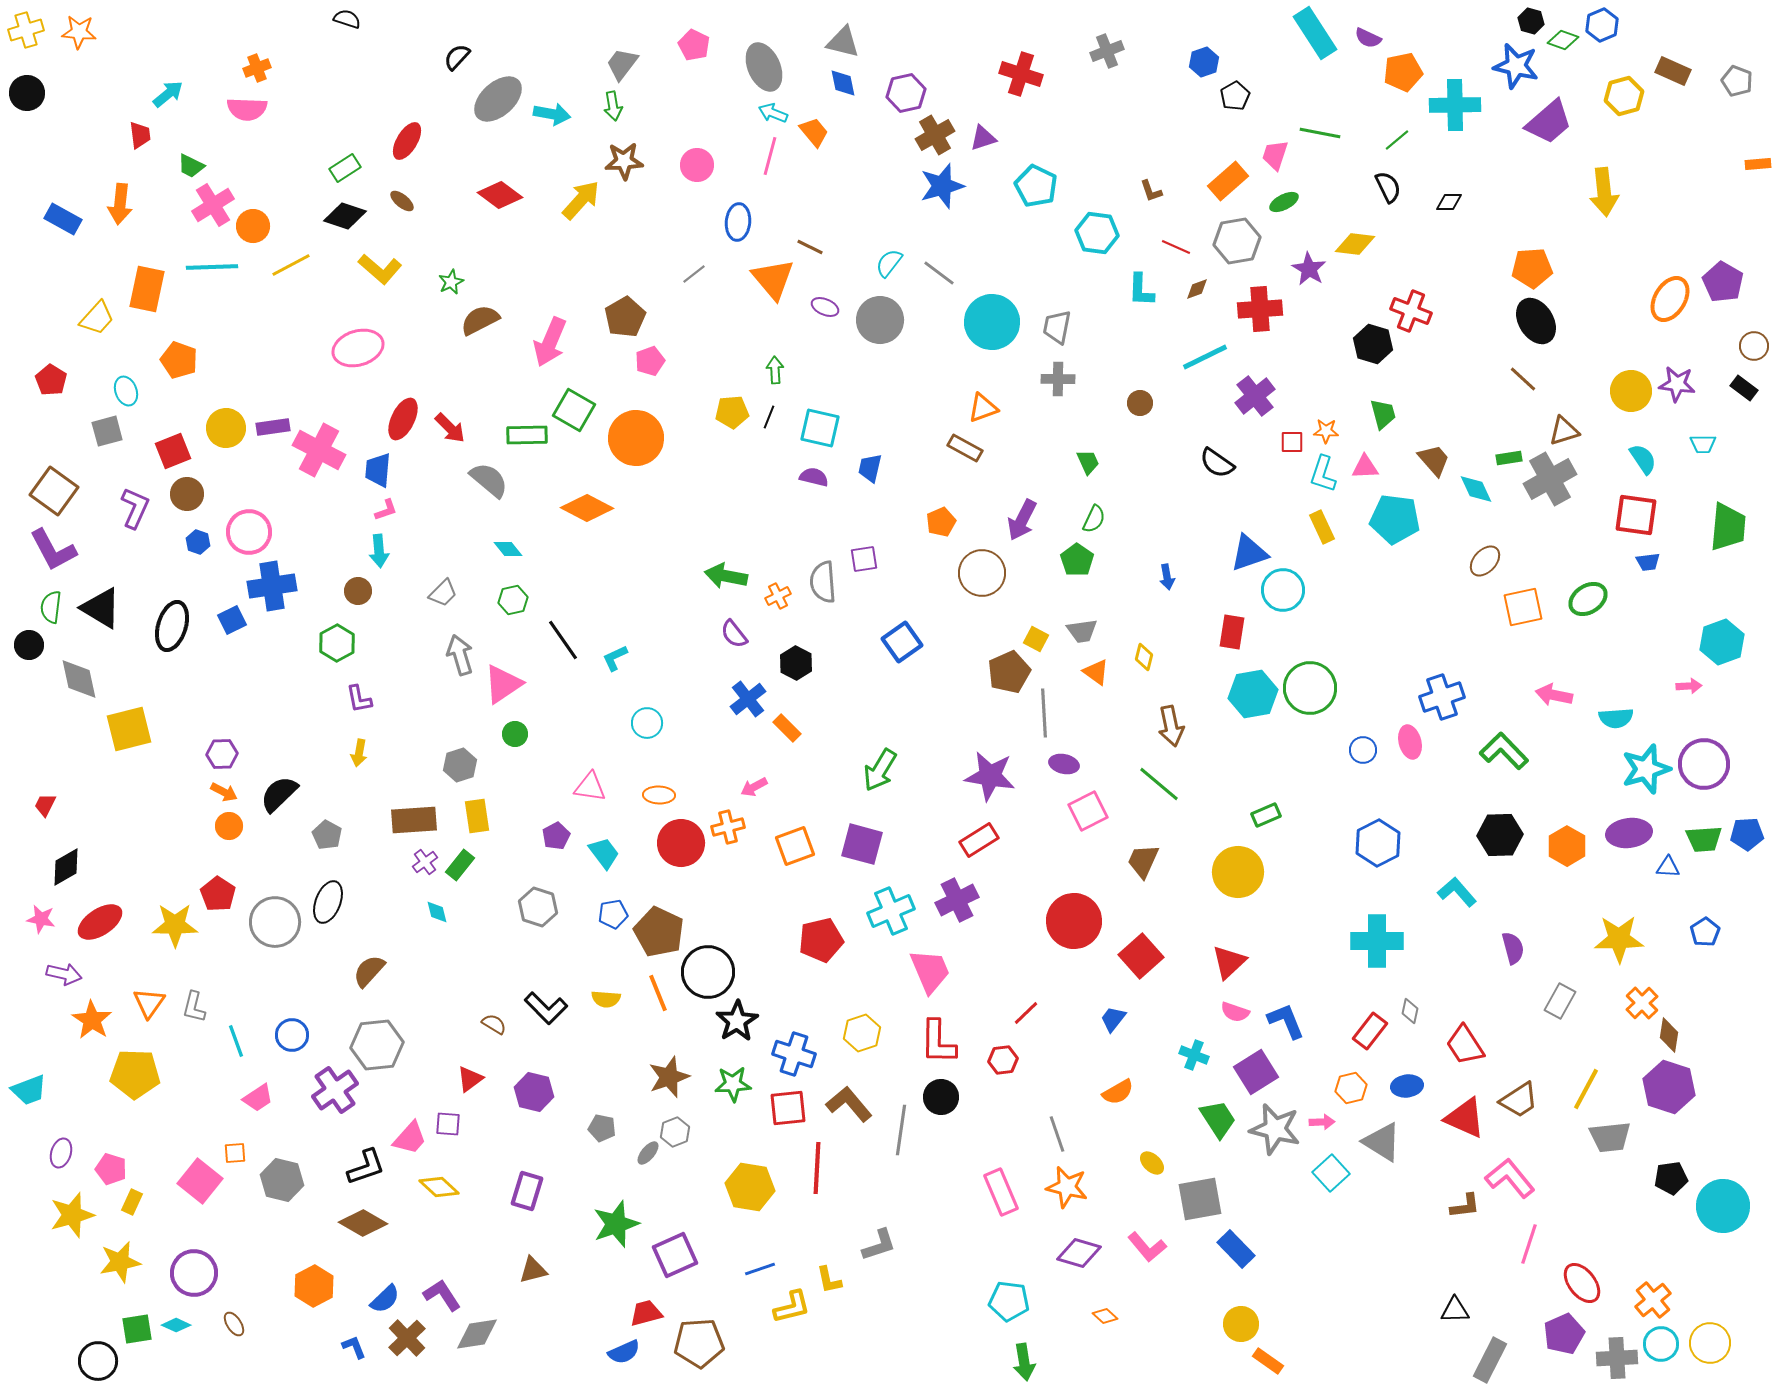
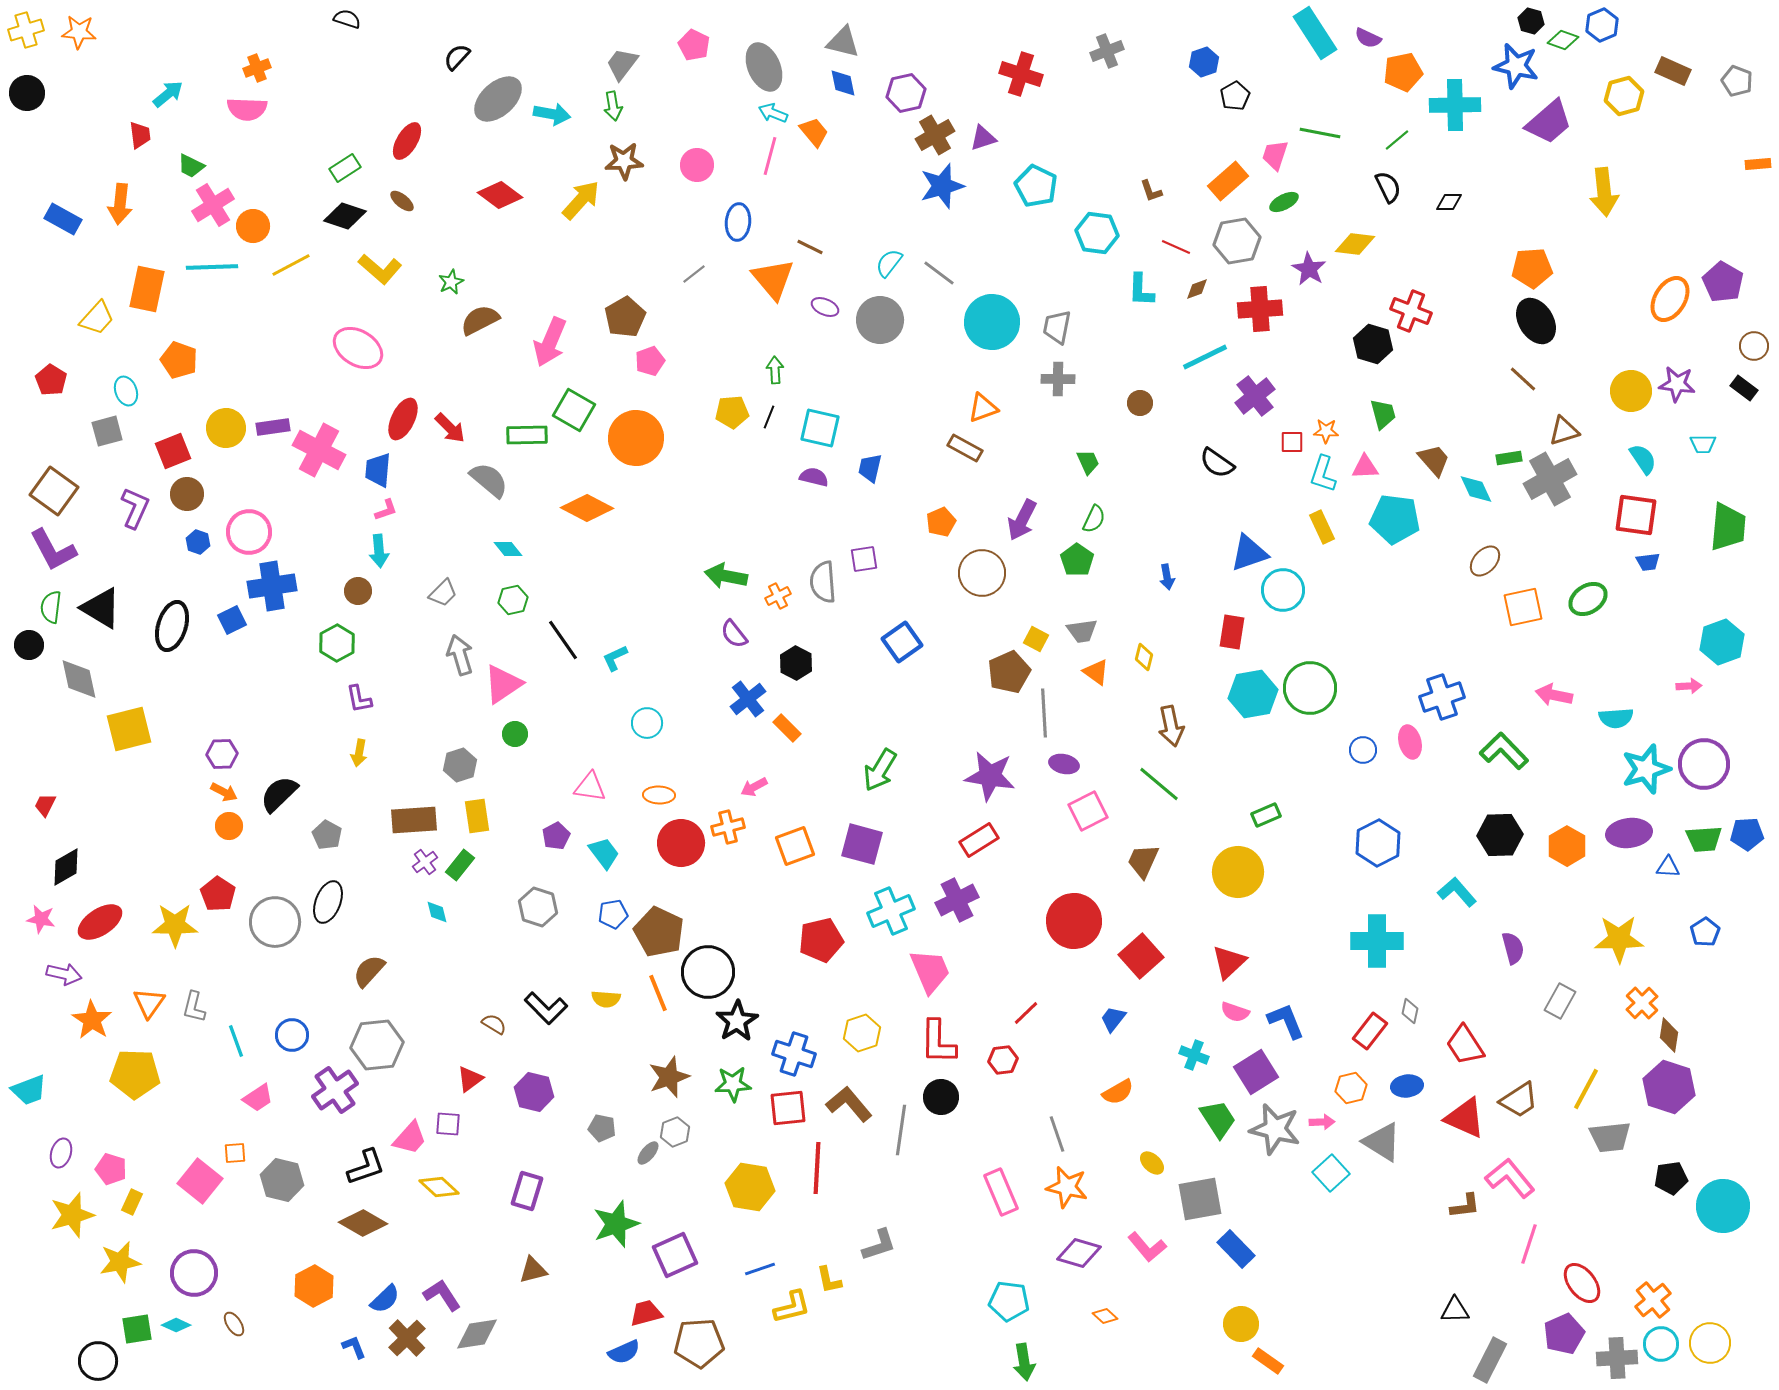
pink ellipse at (358, 348): rotated 48 degrees clockwise
